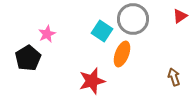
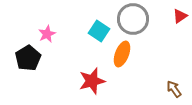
cyan square: moved 3 px left
brown arrow: moved 12 px down; rotated 18 degrees counterclockwise
